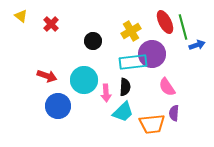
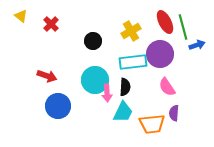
purple circle: moved 8 px right
cyan circle: moved 11 px right
pink arrow: moved 1 px right
cyan trapezoid: rotated 20 degrees counterclockwise
